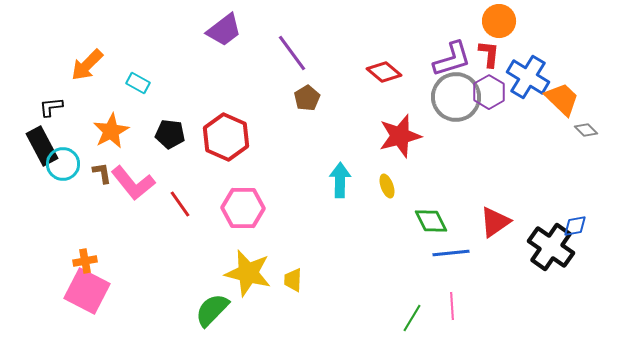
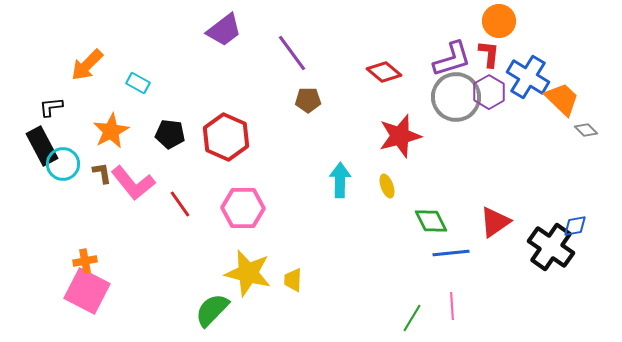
brown pentagon: moved 1 px right, 2 px down; rotated 30 degrees clockwise
